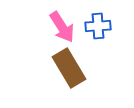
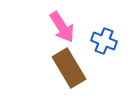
blue cross: moved 6 px right, 15 px down; rotated 25 degrees clockwise
